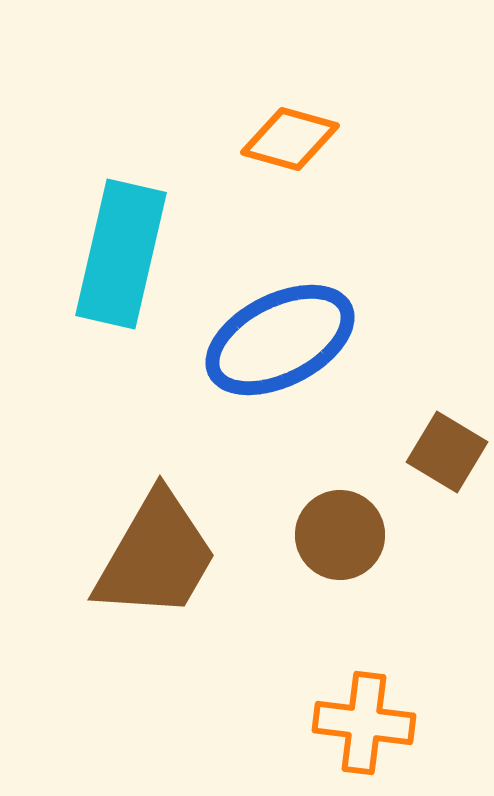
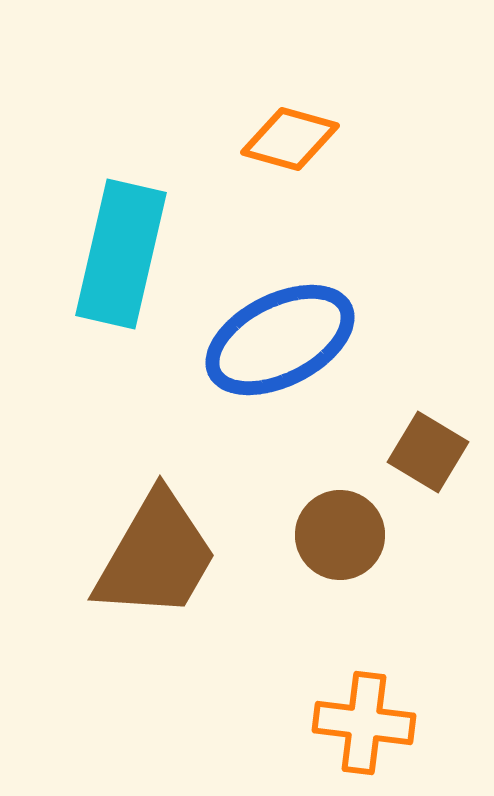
brown square: moved 19 px left
